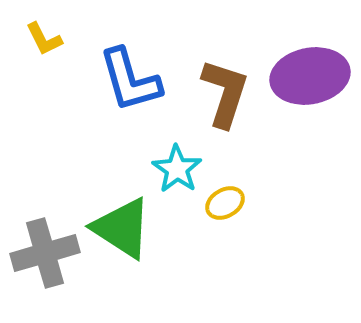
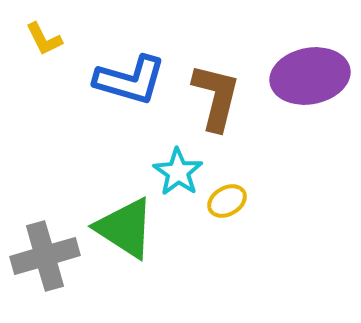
blue L-shape: rotated 58 degrees counterclockwise
brown L-shape: moved 9 px left, 4 px down; rotated 4 degrees counterclockwise
cyan star: moved 1 px right, 3 px down
yellow ellipse: moved 2 px right, 2 px up
green triangle: moved 3 px right
gray cross: moved 3 px down
